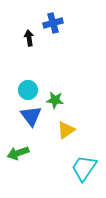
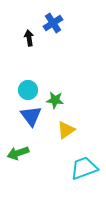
blue cross: rotated 18 degrees counterclockwise
cyan trapezoid: rotated 36 degrees clockwise
